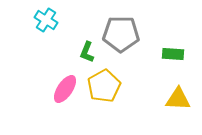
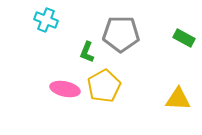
cyan cross: rotated 10 degrees counterclockwise
green rectangle: moved 11 px right, 16 px up; rotated 25 degrees clockwise
pink ellipse: rotated 68 degrees clockwise
